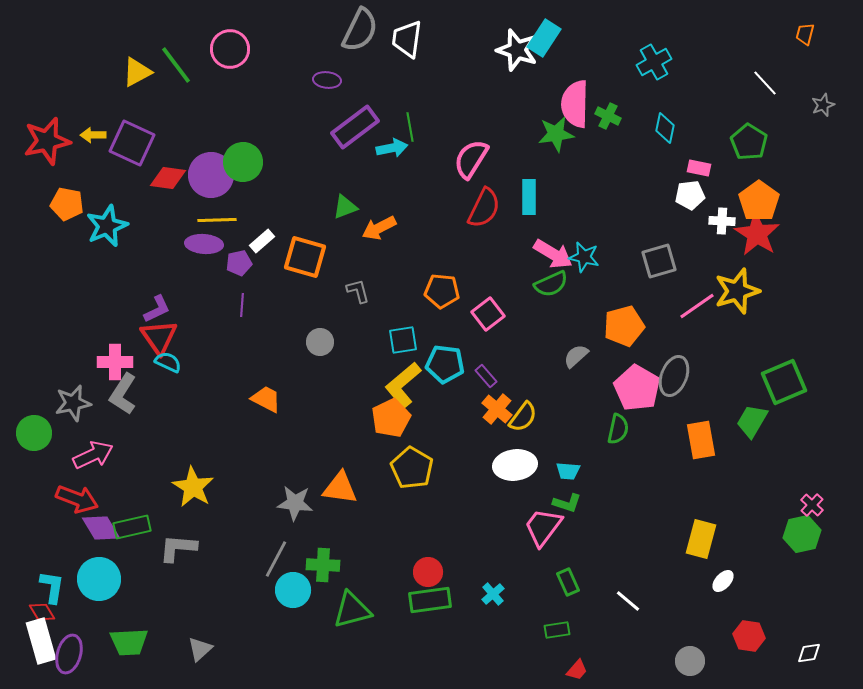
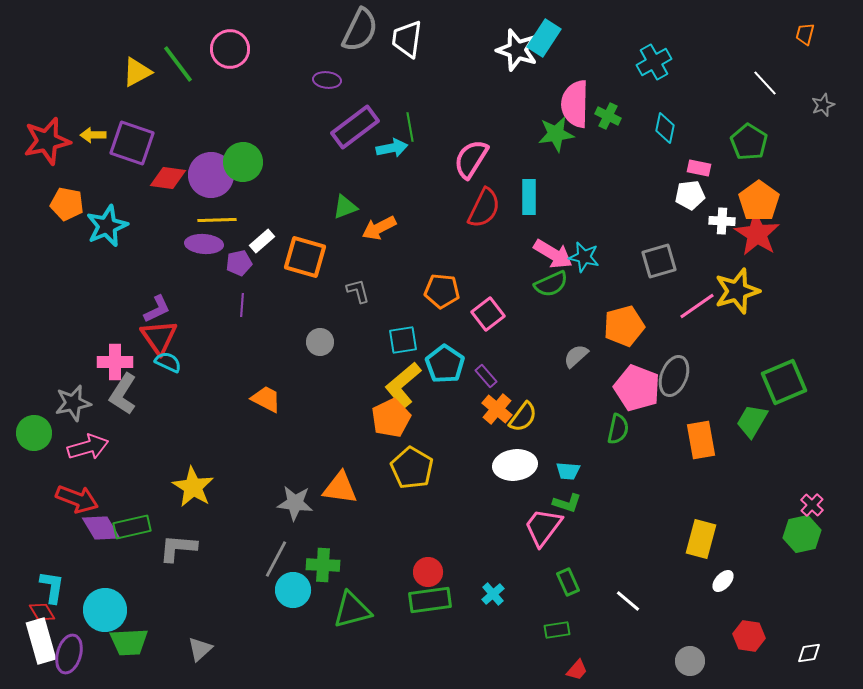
green line at (176, 65): moved 2 px right, 1 px up
purple square at (132, 143): rotated 6 degrees counterclockwise
cyan pentagon at (445, 364): rotated 27 degrees clockwise
pink pentagon at (637, 388): rotated 9 degrees counterclockwise
pink arrow at (93, 455): moved 5 px left, 8 px up; rotated 9 degrees clockwise
cyan circle at (99, 579): moved 6 px right, 31 px down
